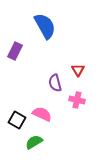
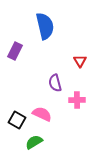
blue semicircle: rotated 16 degrees clockwise
red triangle: moved 2 px right, 9 px up
pink cross: rotated 14 degrees counterclockwise
